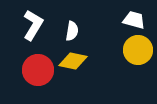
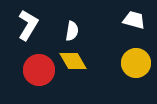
white L-shape: moved 5 px left
yellow circle: moved 2 px left, 13 px down
yellow diamond: rotated 48 degrees clockwise
red circle: moved 1 px right
